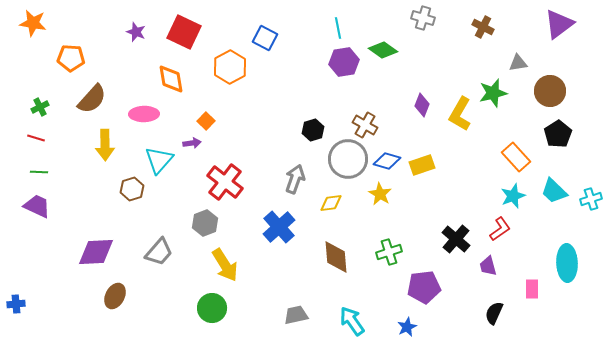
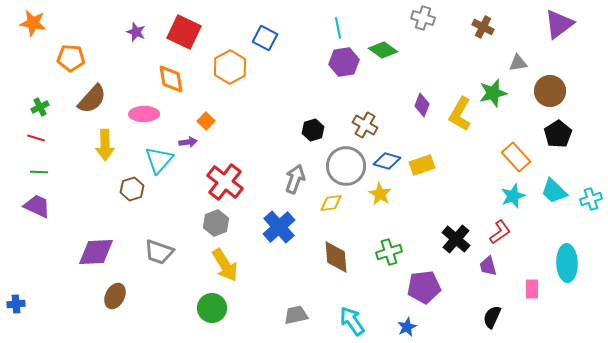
purple arrow at (192, 143): moved 4 px left, 1 px up
gray circle at (348, 159): moved 2 px left, 7 px down
gray hexagon at (205, 223): moved 11 px right
red L-shape at (500, 229): moved 3 px down
gray trapezoid at (159, 252): rotated 68 degrees clockwise
black semicircle at (494, 313): moved 2 px left, 4 px down
